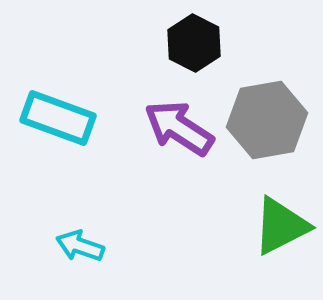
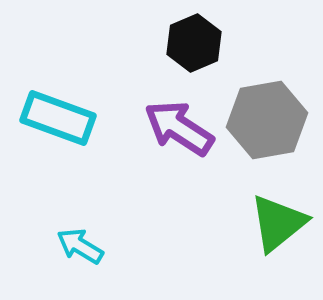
black hexagon: rotated 10 degrees clockwise
green triangle: moved 3 px left, 3 px up; rotated 12 degrees counterclockwise
cyan arrow: rotated 12 degrees clockwise
